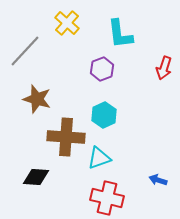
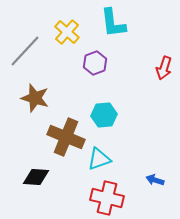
yellow cross: moved 9 px down
cyan L-shape: moved 7 px left, 11 px up
purple hexagon: moved 7 px left, 6 px up
brown star: moved 2 px left, 1 px up
cyan hexagon: rotated 20 degrees clockwise
brown cross: rotated 18 degrees clockwise
cyan triangle: moved 1 px down
blue arrow: moved 3 px left
